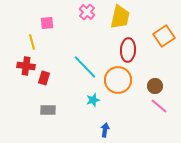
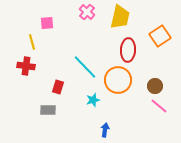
orange square: moved 4 px left
red rectangle: moved 14 px right, 9 px down
